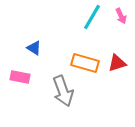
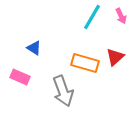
red triangle: moved 2 px left, 6 px up; rotated 24 degrees counterclockwise
pink rectangle: rotated 12 degrees clockwise
